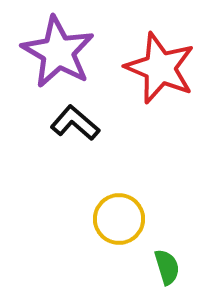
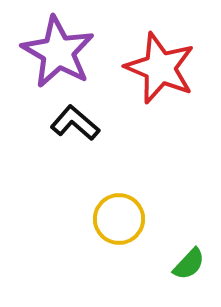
green semicircle: moved 22 px right, 3 px up; rotated 60 degrees clockwise
